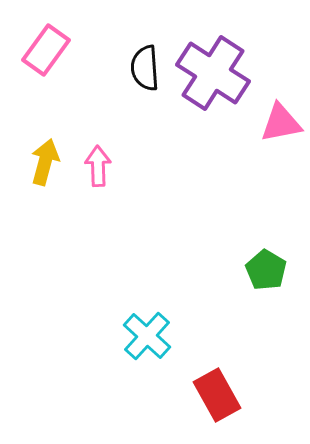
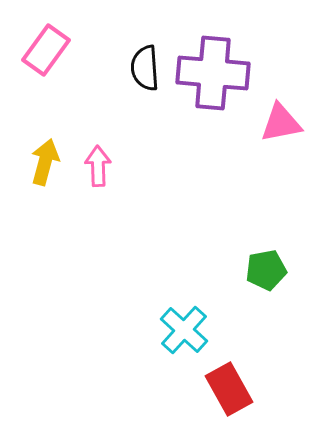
purple cross: rotated 28 degrees counterclockwise
green pentagon: rotated 30 degrees clockwise
cyan cross: moved 37 px right, 6 px up
red rectangle: moved 12 px right, 6 px up
